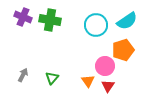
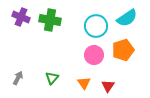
purple cross: moved 2 px left
cyan semicircle: moved 3 px up
cyan circle: moved 1 px down
pink circle: moved 11 px left, 11 px up
gray arrow: moved 5 px left, 3 px down
orange triangle: moved 4 px left, 2 px down
